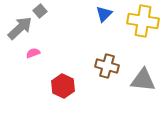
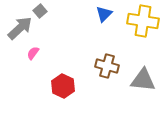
pink semicircle: rotated 32 degrees counterclockwise
